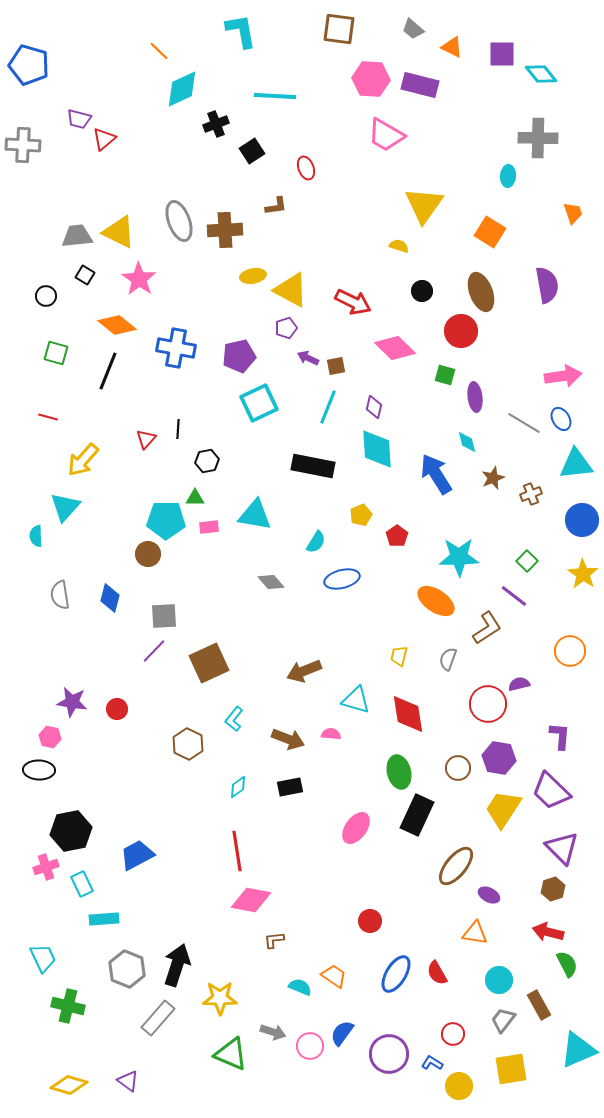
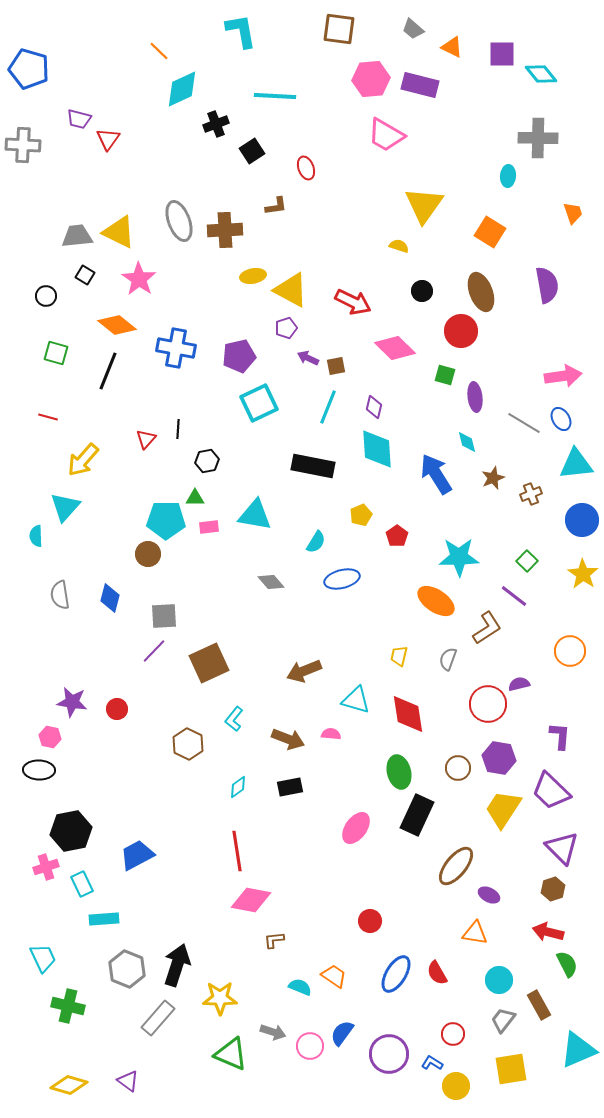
blue pentagon at (29, 65): moved 4 px down
pink hexagon at (371, 79): rotated 9 degrees counterclockwise
red triangle at (104, 139): moved 4 px right; rotated 15 degrees counterclockwise
yellow circle at (459, 1086): moved 3 px left
